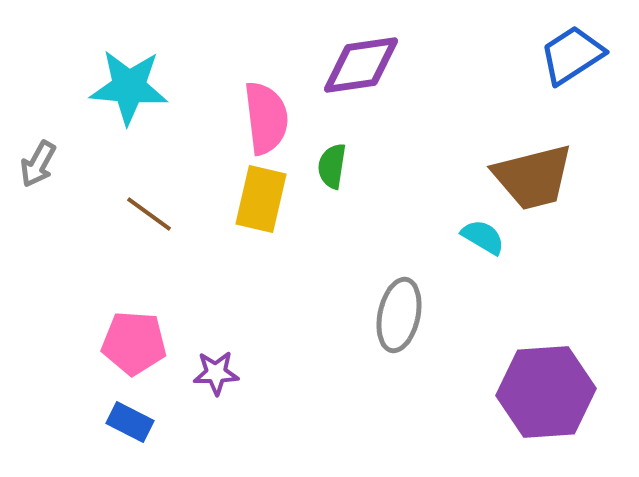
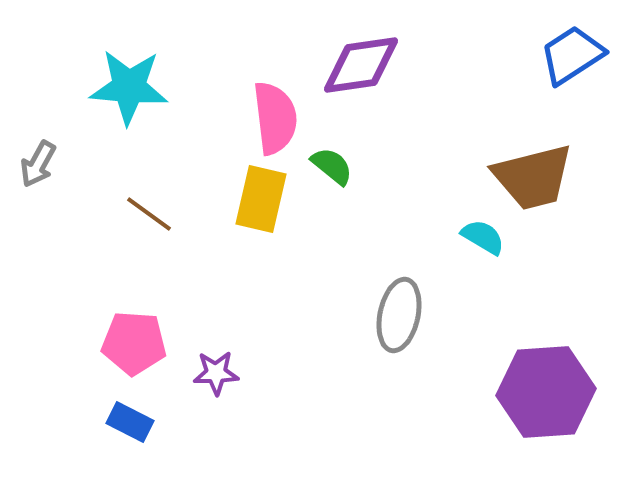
pink semicircle: moved 9 px right
green semicircle: rotated 120 degrees clockwise
